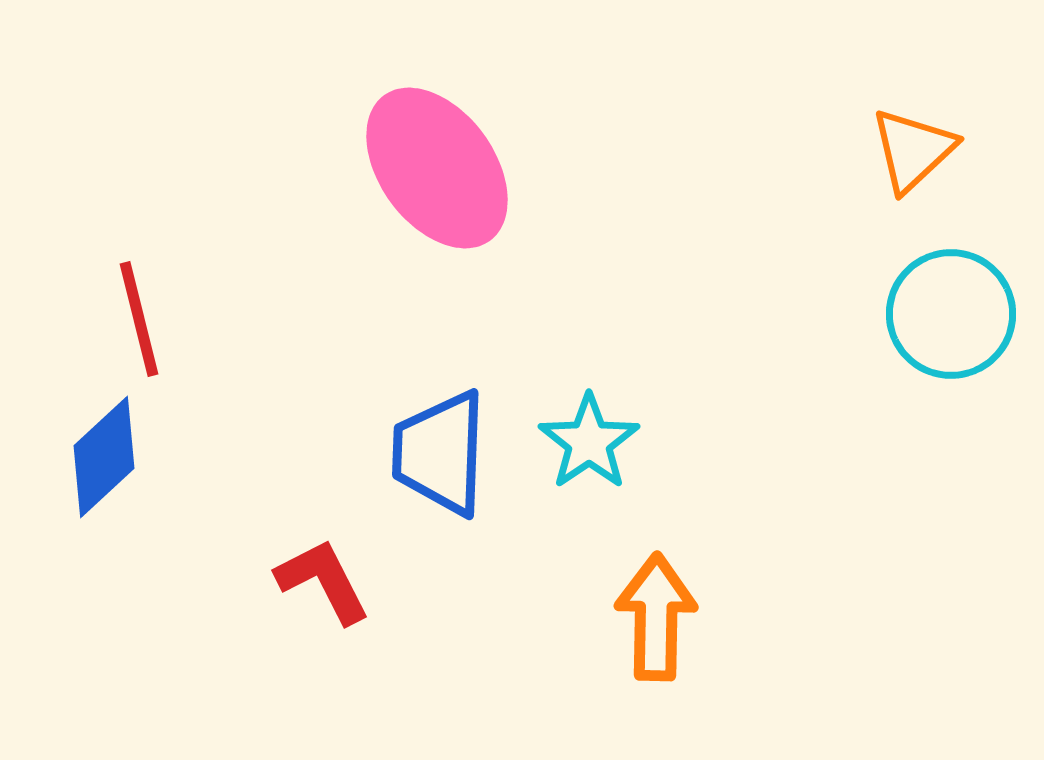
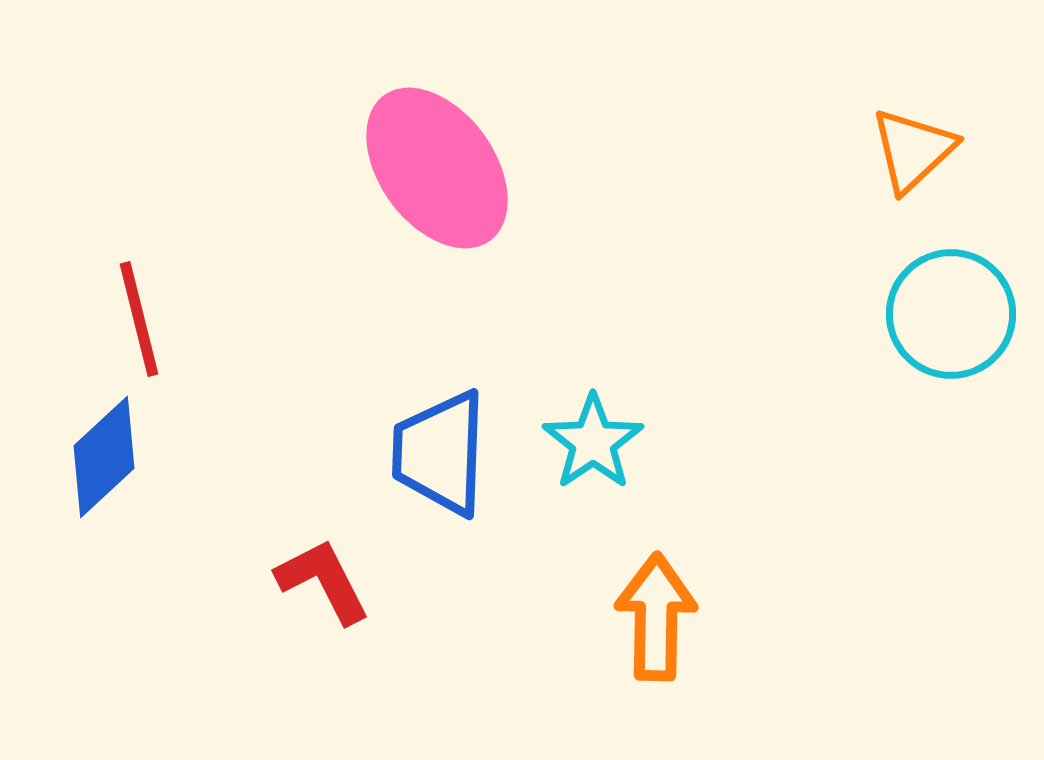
cyan star: moved 4 px right
